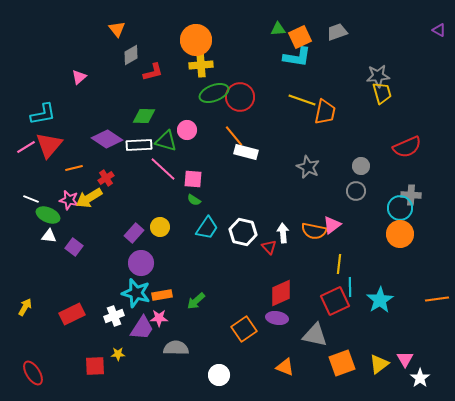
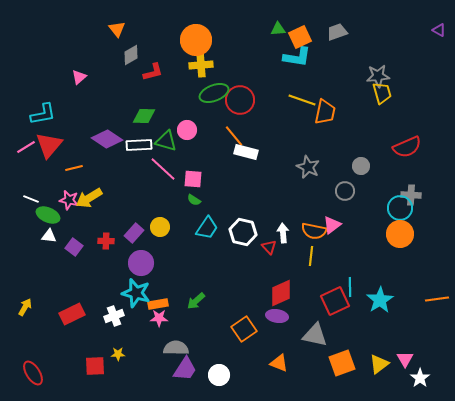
red circle at (240, 97): moved 3 px down
red cross at (106, 178): moved 63 px down; rotated 35 degrees clockwise
gray circle at (356, 191): moved 11 px left
yellow line at (339, 264): moved 28 px left, 8 px up
orange rectangle at (162, 295): moved 4 px left, 9 px down
purple ellipse at (277, 318): moved 2 px up
purple trapezoid at (142, 328): moved 43 px right, 41 px down
orange triangle at (285, 367): moved 6 px left, 4 px up
